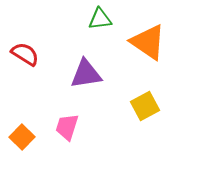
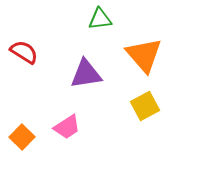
orange triangle: moved 4 px left, 13 px down; rotated 15 degrees clockwise
red semicircle: moved 1 px left, 2 px up
pink trapezoid: rotated 140 degrees counterclockwise
